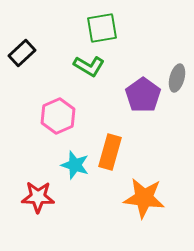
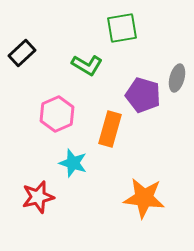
green square: moved 20 px right
green L-shape: moved 2 px left, 1 px up
purple pentagon: rotated 20 degrees counterclockwise
pink hexagon: moved 1 px left, 2 px up
orange rectangle: moved 23 px up
cyan star: moved 2 px left, 2 px up
red star: rotated 16 degrees counterclockwise
